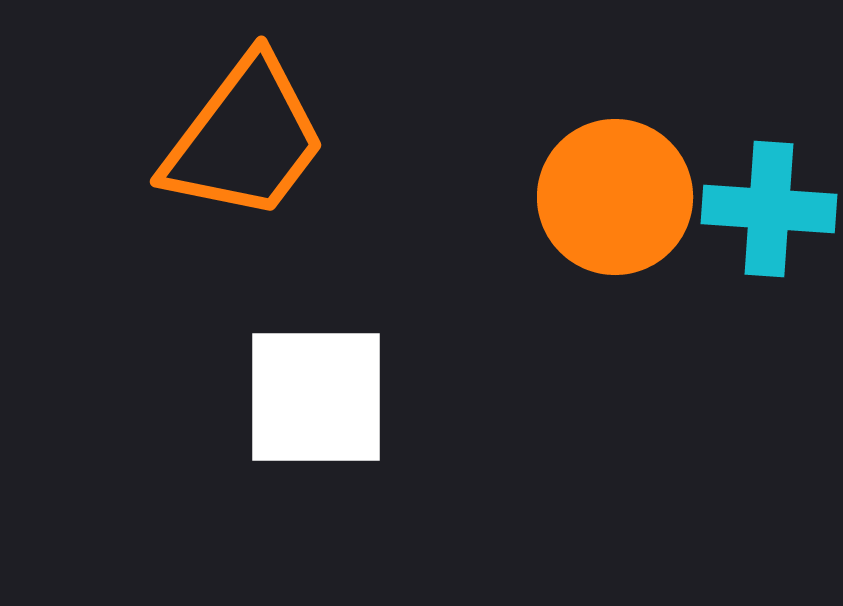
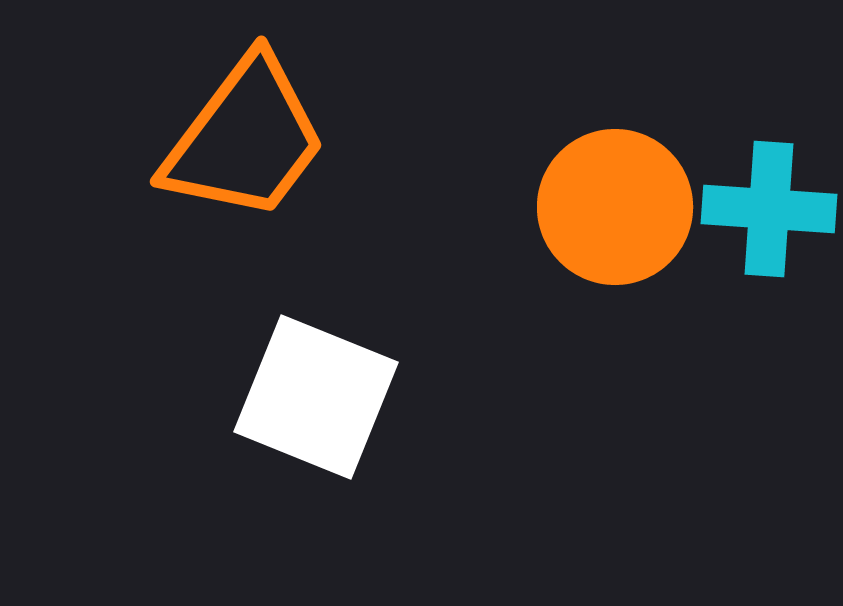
orange circle: moved 10 px down
white square: rotated 22 degrees clockwise
